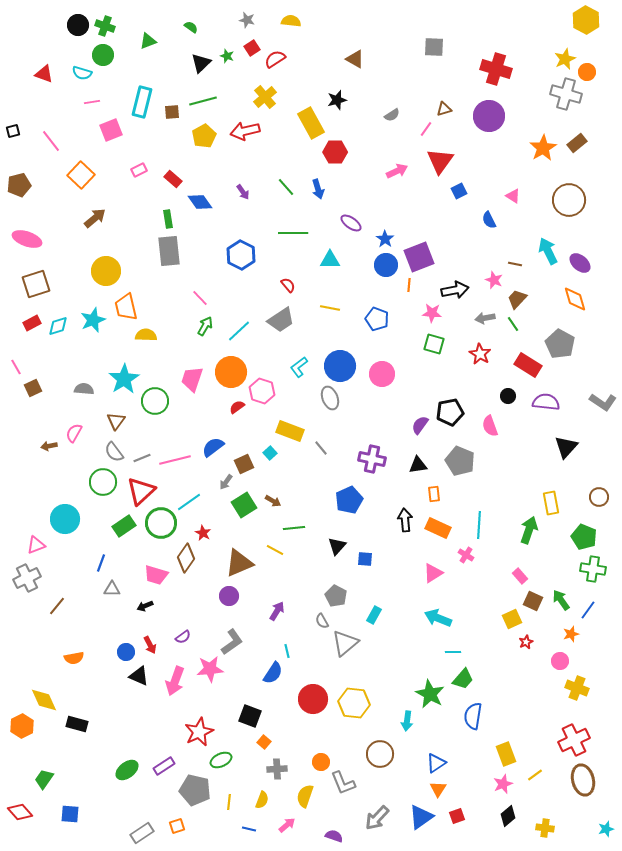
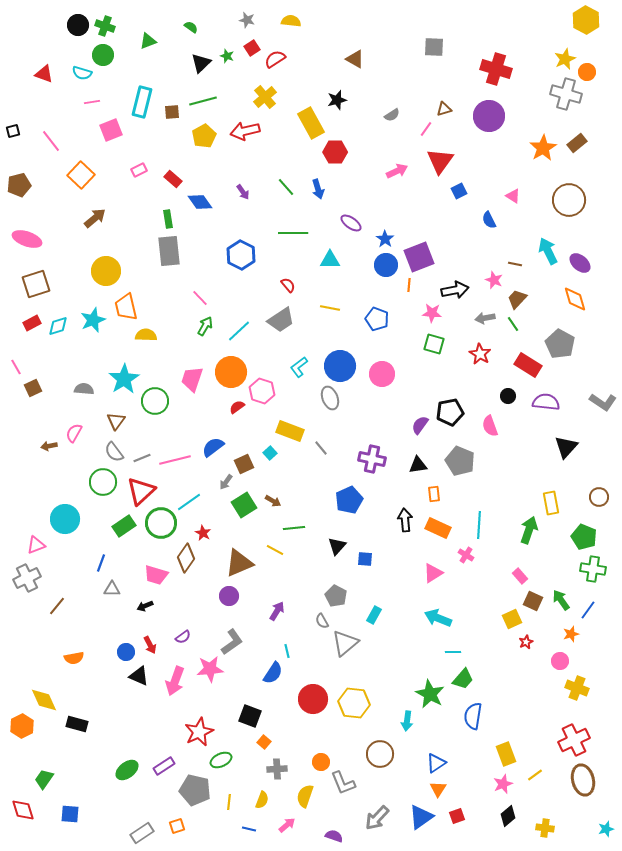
red diamond at (20, 812): moved 3 px right, 2 px up; rotated 25 degrees clockwise
